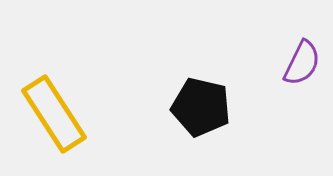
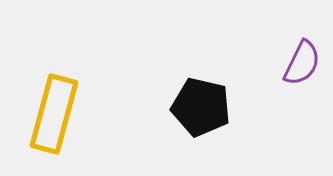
yellow rectangle: rotated 48 degrees clockwise
